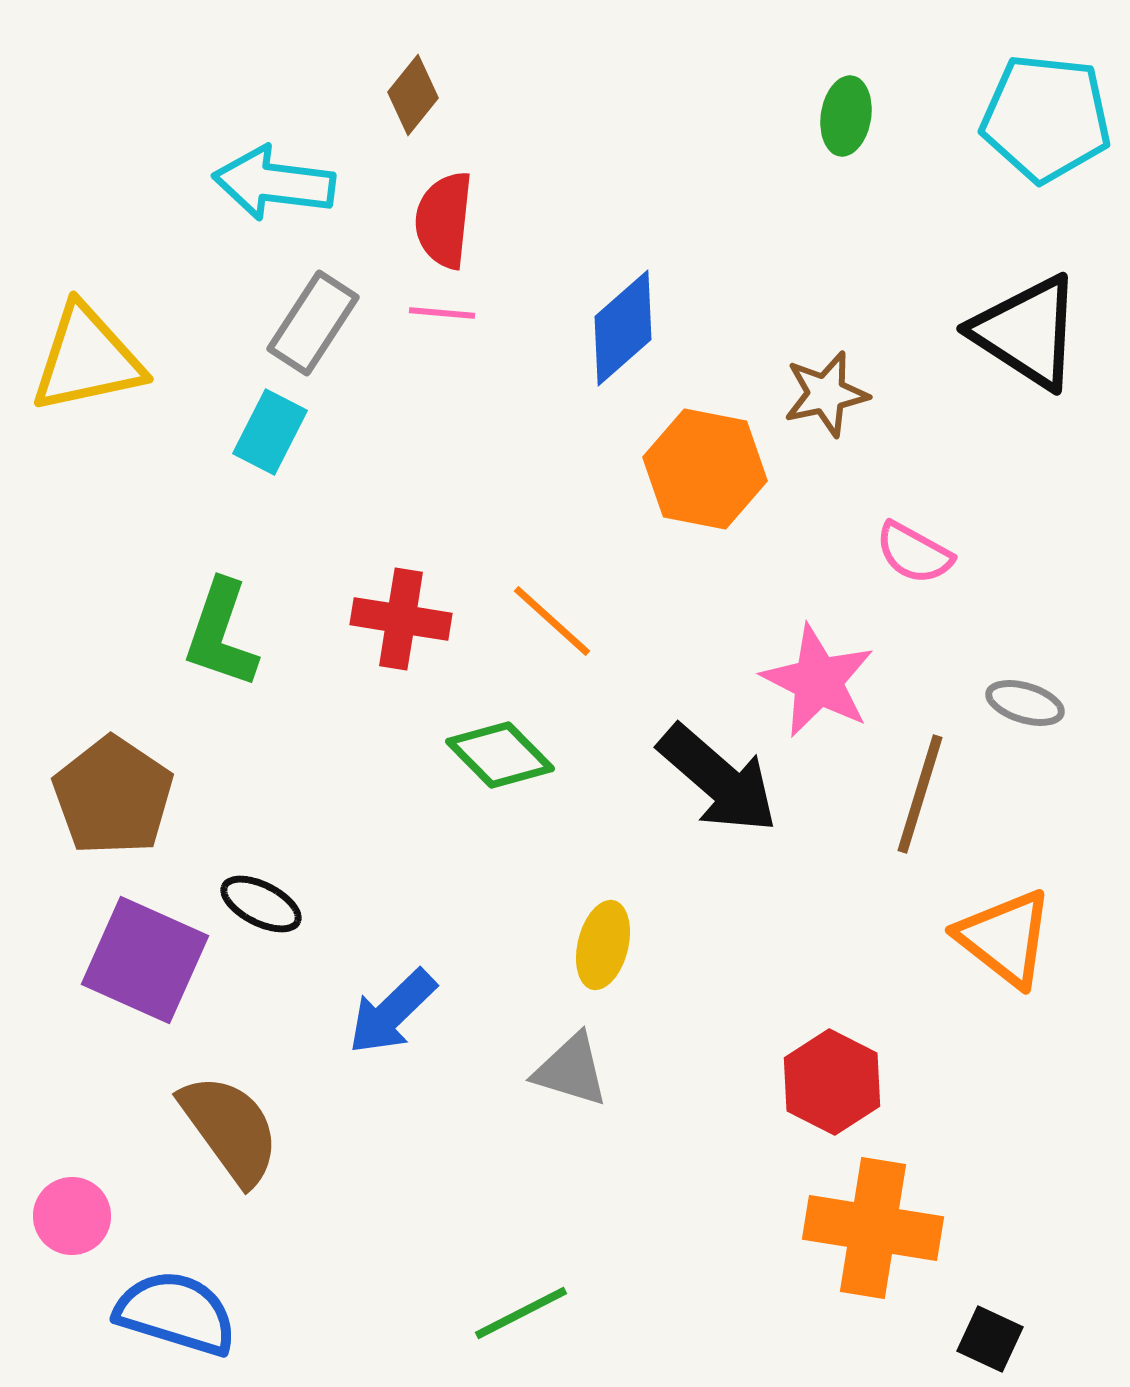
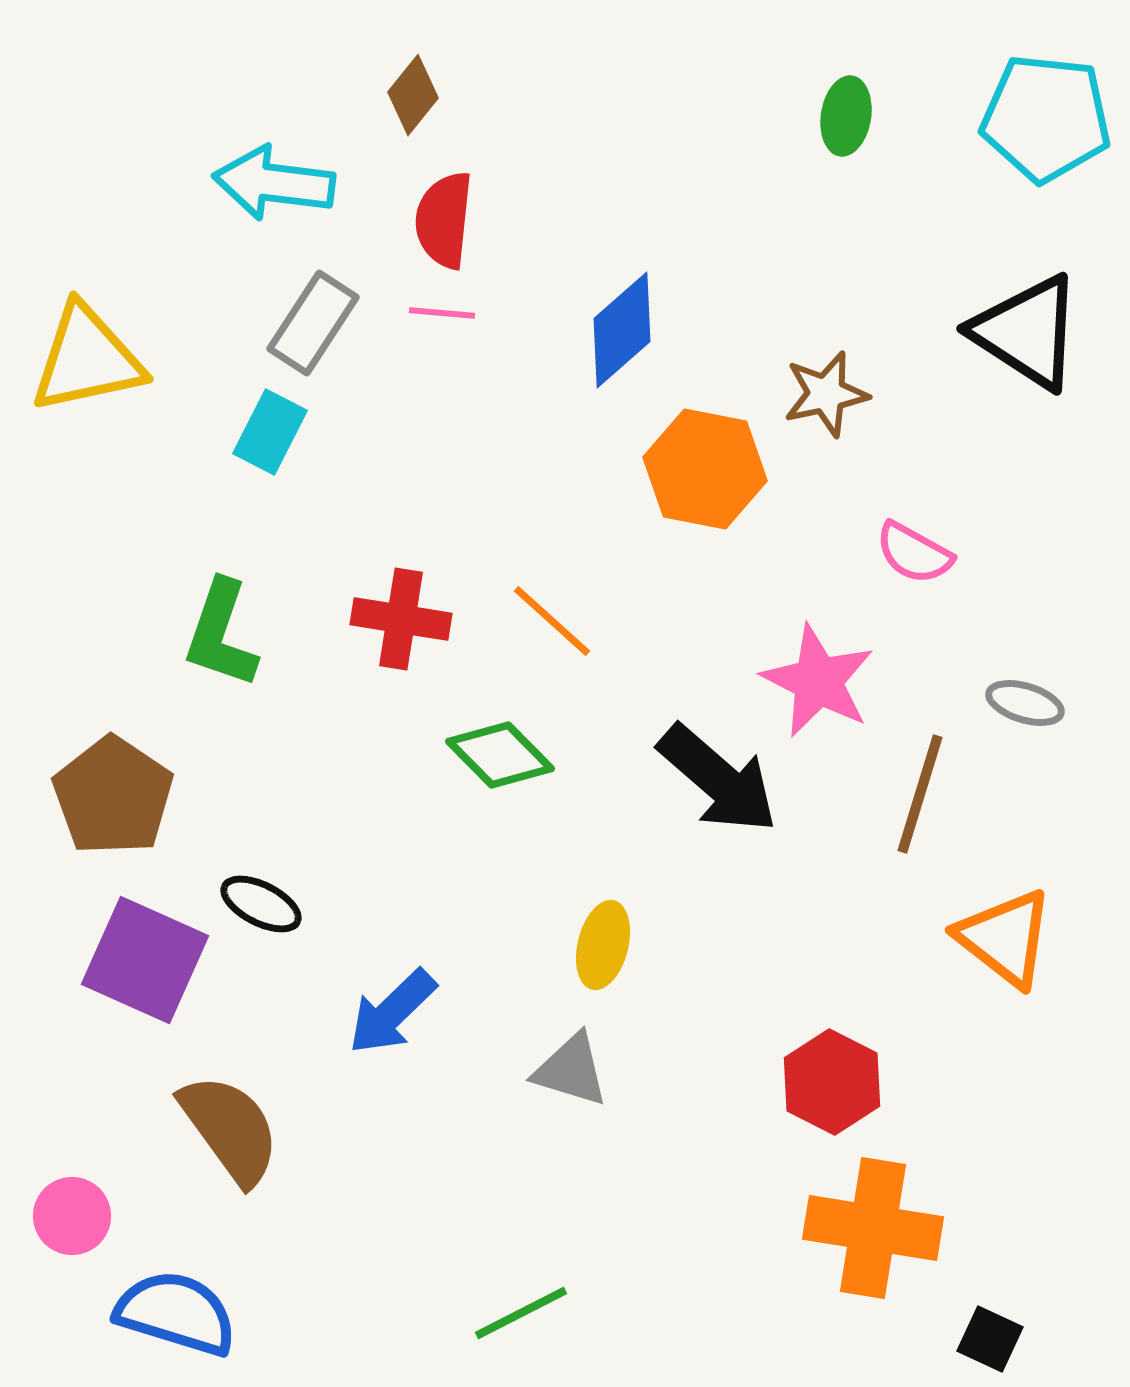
blue diamond: moved 1 px left, 2 px down
